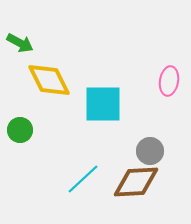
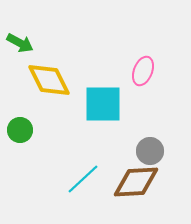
pink ellipse: moved 26 px left, 10 px up; rotated 12 degrees clockwise
